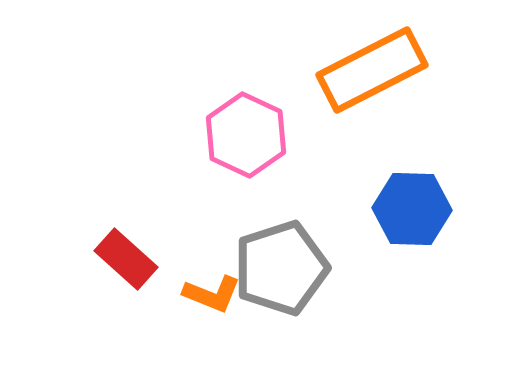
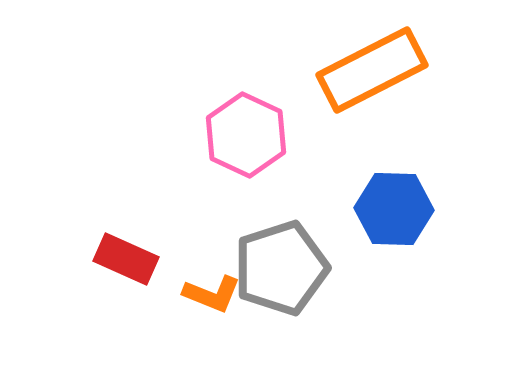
blue hexagon: moved 18 px left
red rectangle: rotated 18 degrees counterclockwise
